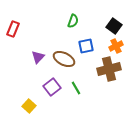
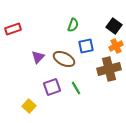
green semicircle: moved 4 px down
red rectangle: rotated 49 degrees clockwise
purple square: rotated 18 degrees clockwise
